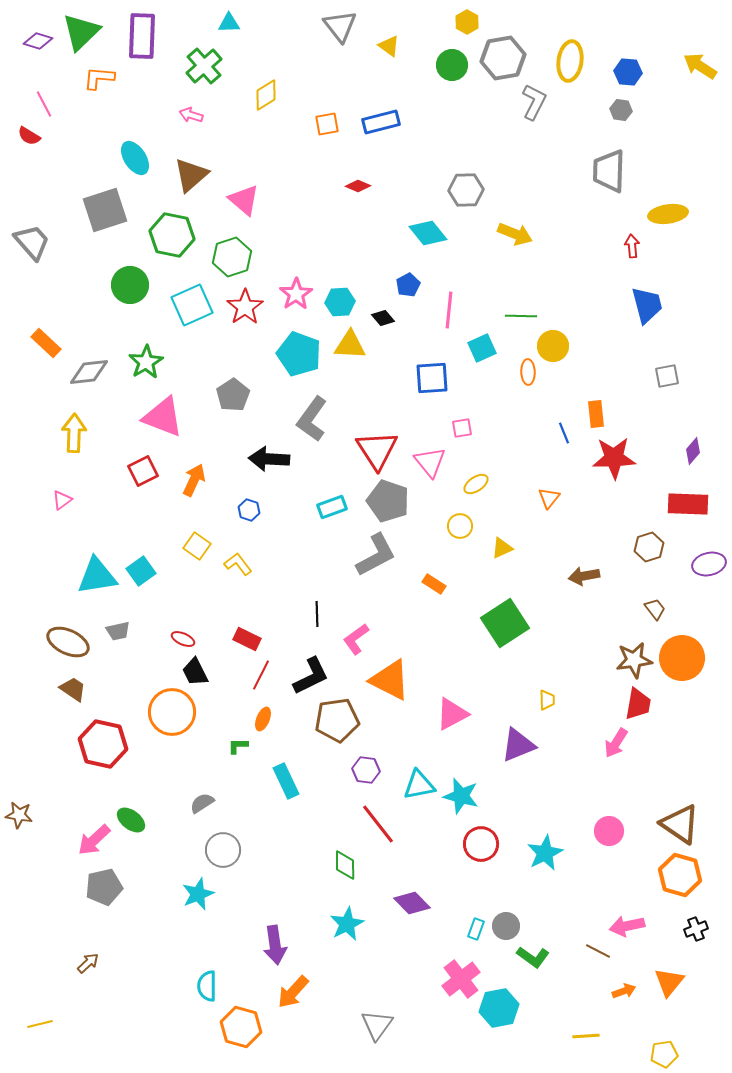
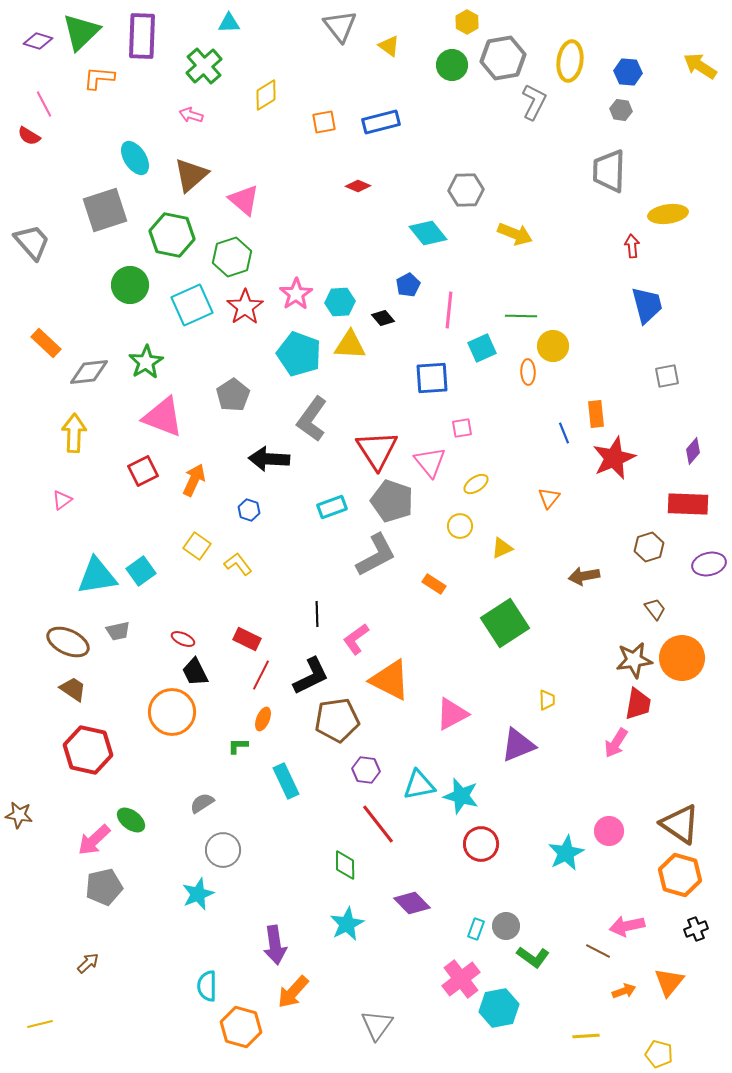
orange square at (327, 124): moved 3 px left, 2 px up
red star at (614, 458): rotated 21 degrees counterclockwise
gray pentagon at (388, 501): moved 4 px right
red hexagon at (103, 744): moved 15 px left, 6 px down
cyan star at (545, 853): moved 21 px right
yellow pentagon at (664, 1054): moved 5 px left; rotated 24 degrees clockwise
